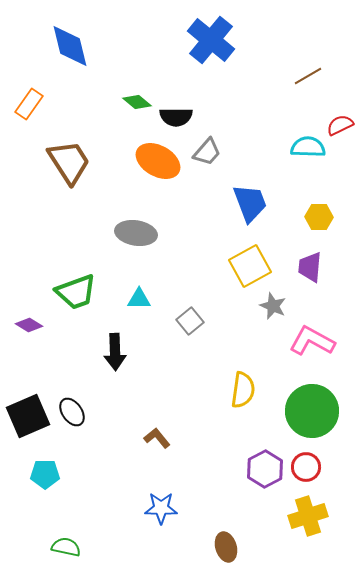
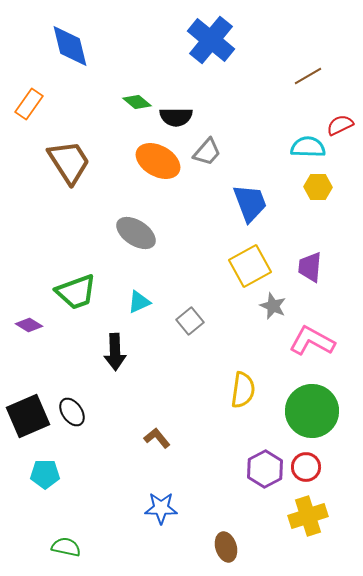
yellow hexagon: moved 1 px left, 30 px up
gray ellipse: rotated 24 degrees clockwise
cyan triangle: moved 3 px down; rotated 25 degrees counterclockwise
